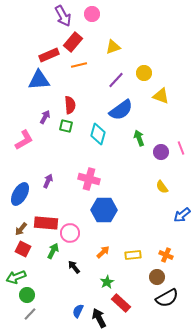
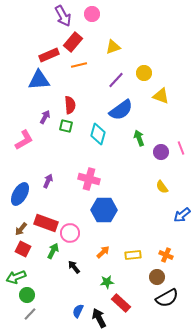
red rectangle at (46, 223): rotated 15 degrees clockwise
green star at (107, 282): rotated 24 degrees clockwise
